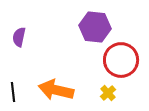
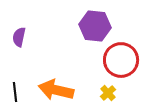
purple hexagon: moved 1 px up
black line: moved 2 px right
